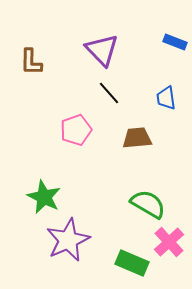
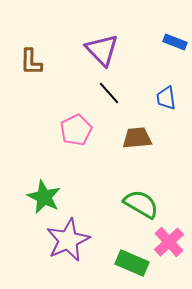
pink pentagon: rotated 8 degrees counterclockwise
green semicircle: moved 7 px left
